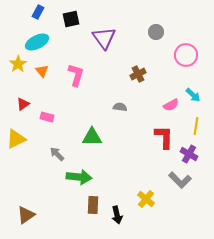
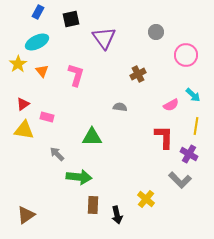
yellow triangle: moved 8 px right, 9 px up; rotated 35 degrees clockwise
